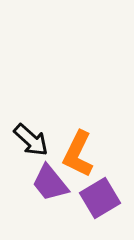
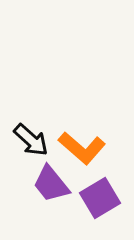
orange L-shape: moved 4 px right, 6 px up; rotated 75 degrees counterclockwise
purple trapezoid: moved 1 px right, 1 px down
